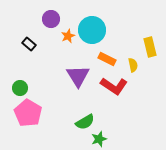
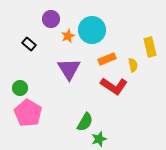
orange rectangle: rotated 48 degrees counterclockwise
purple triangle: moved 9 px left, 7 px up
green semicircle: rotated 30 degrees counterclockwise
